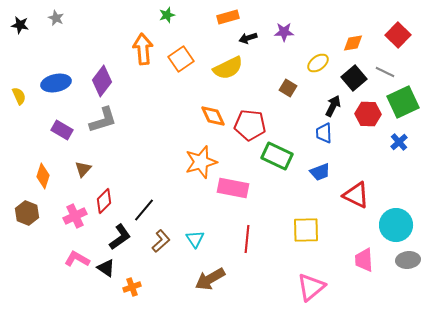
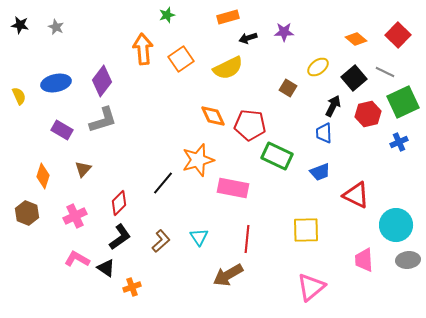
gray star at (56, 18): moved 9 px down
orange diamond at (353, 43): moved 3 px right, 4 px up; rotated 50 degrees clockwise
yellow ellipse at (318, 63): moved 4 px down
red hexagon at (368, 114): rotated 15 degrees counterclockwise
blue cross at (399, 142): rotated 18 degrees clockwise
orange star at (201, 162): moved 3 px left, 2 px up
red diamond at (104, 201): moved 15 px right, 2 px down
black line at (144, 210): moved 19 px right, 27 px up
cyan triangle at (195, 239): moved 4 px right, 2 px up
brown arrow at (210, 279): moved 18 px right, 4 px up
